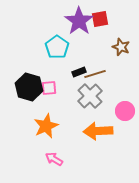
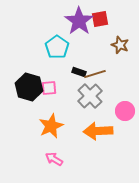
brown star: moved 1 px left, 2 px up
black rectangle: rotated 40 degrees clockwise
orange star: moved 5 px right
